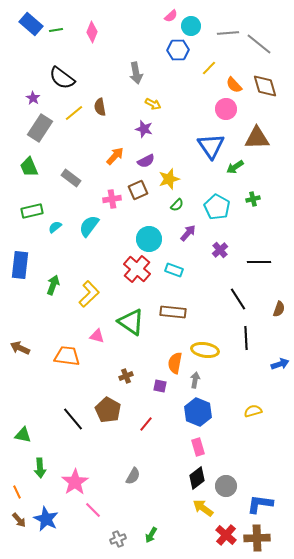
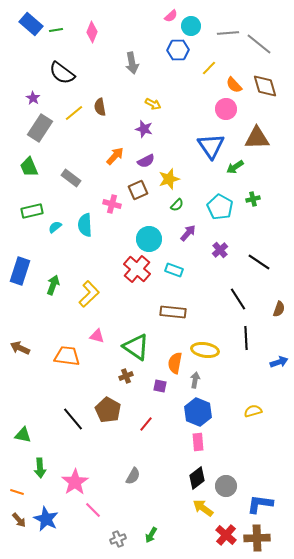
gray arrow at (136, 73): moved 4 px left, 10 px up
black semicircle at (62, 78): moved 5 px up
pink cross at (112, 199): moved 5 px down; rotated 24 degrees clockwise
cyan pentagon at (217, 207): moved 3 px right
cyan semicircle at (89, 226): moved 4 px left, 1 px up; rotated 40 degrees counterclockwise
black line at (259, 262): rotated 35 degrees clockwise
blue rectangle at (20, 265): moved 6 px down; rotated 12 degrees clockwise
green triangle at (131, 322): moved 5 px right, 25 px down
blue arrow at (280, 364): moved 1 px left, 2 px up
pink rectangle at (198, 447): moved 5 px up; rotated 12 degrees clockwise
orange line at (17, 492): rotated 48 degrees counterclockwise
